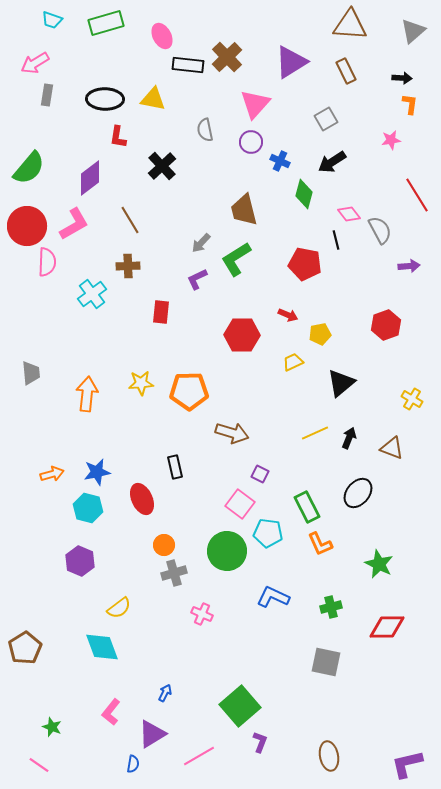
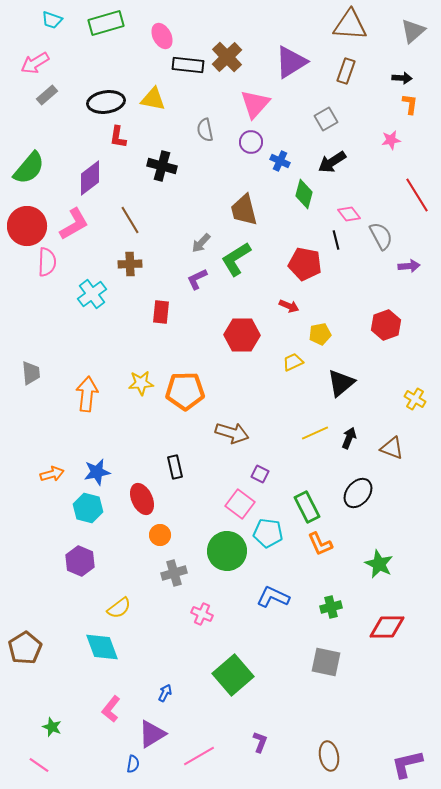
brown rectangle at (346, 71): rotated 45 degrees clockwise
gray rectangle at (47, 95): rotated 40 degrees clockwise
black ellipse at (105, 99): moved 1 px right, 3 px down; rotated 9 degrees counterclockwise
black cross at (162, 166): rotated 32 degrees counterclockwise
gray semicircle at (380, 230): moved 1 px right, 6 px down
brown cross at (128, 266): moved 2 px right, 2 px up
red arrow at (288, 315): moved 1 px right, 9 px up
orange pentagon at (189, 391): moved 4 px left
yellow cross at (412, 399): moved 3 px right
orange circle at (164, 545): moved 4 px left, 10 px up
green square at (240, 706): moved 7 px left, 31 px up
pink L-shape at (111, 712): moved 3 px up
